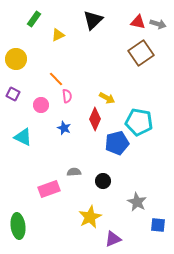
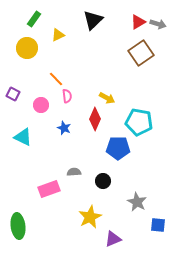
red triangle: rotated 42 degrees counterclockwise
yellow circle: moved 11 px right, 11 px up
blue pentagon: moved 1 px right, 5 px down; rotated 15 degrees clockwise
